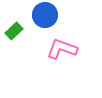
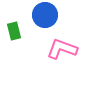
green rectangle: rotated 60 degrees counterclockwise
